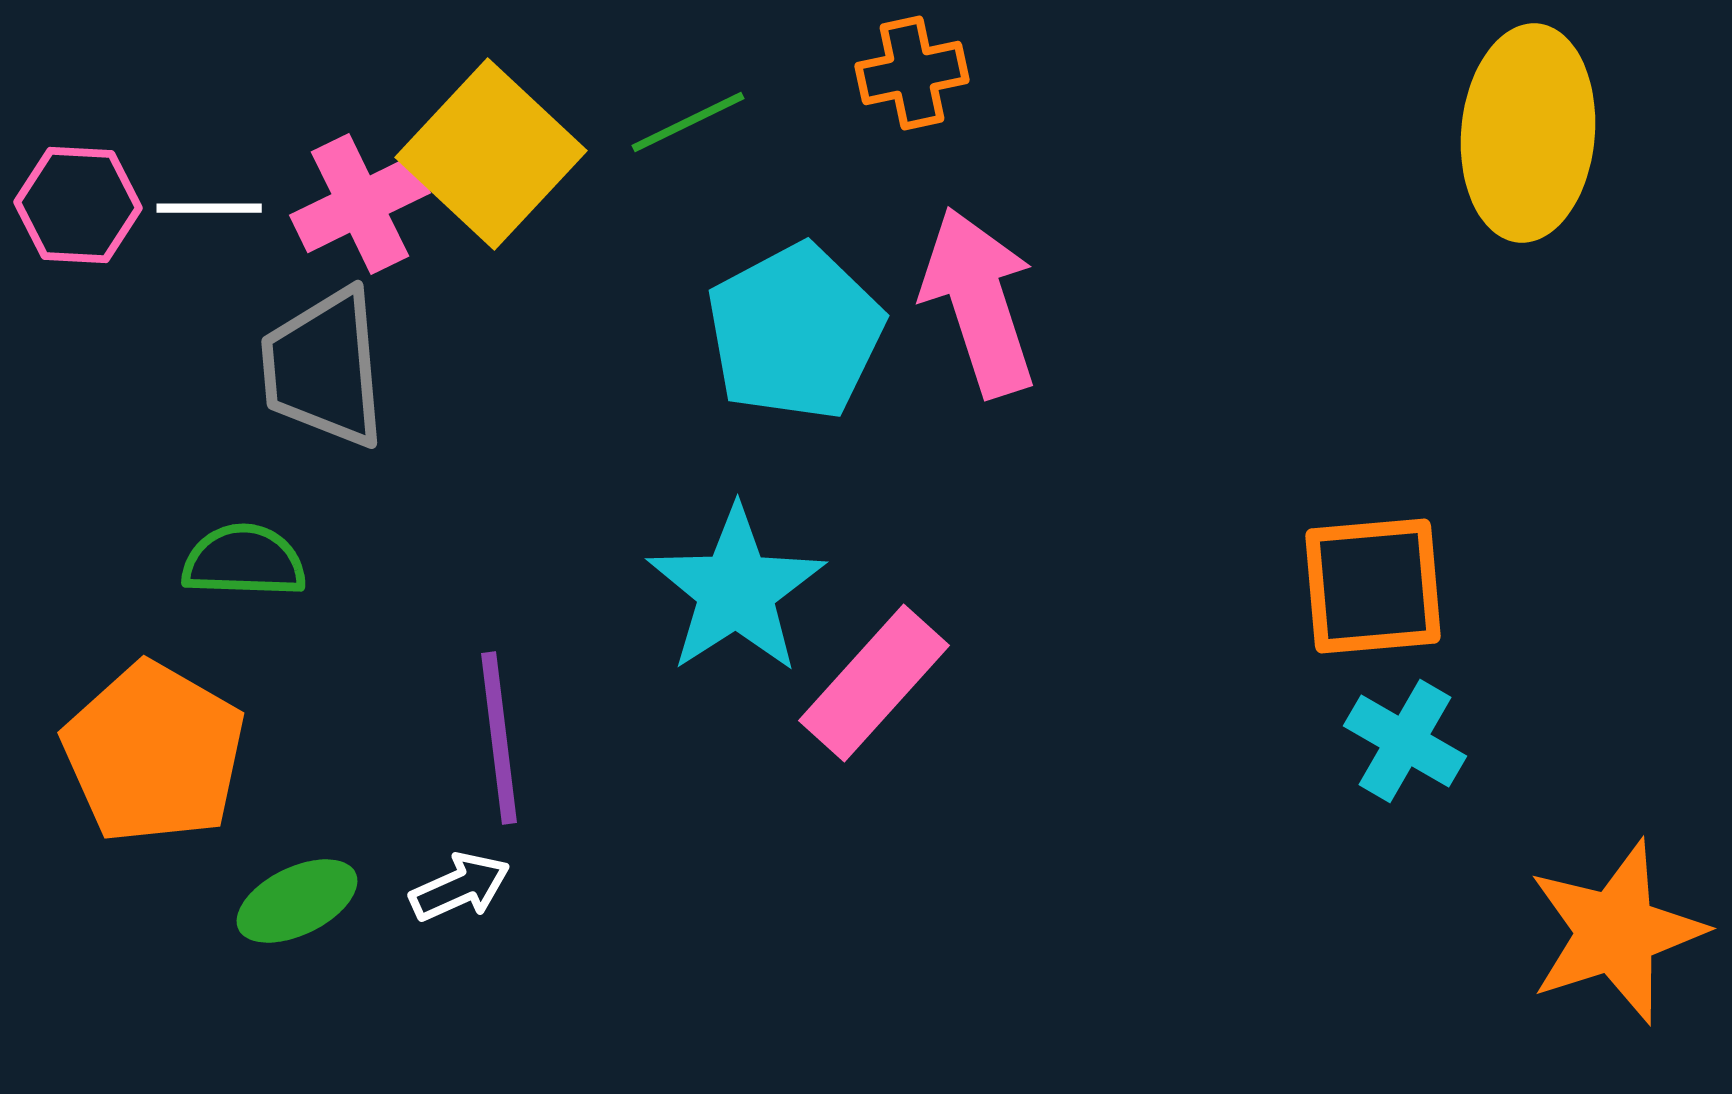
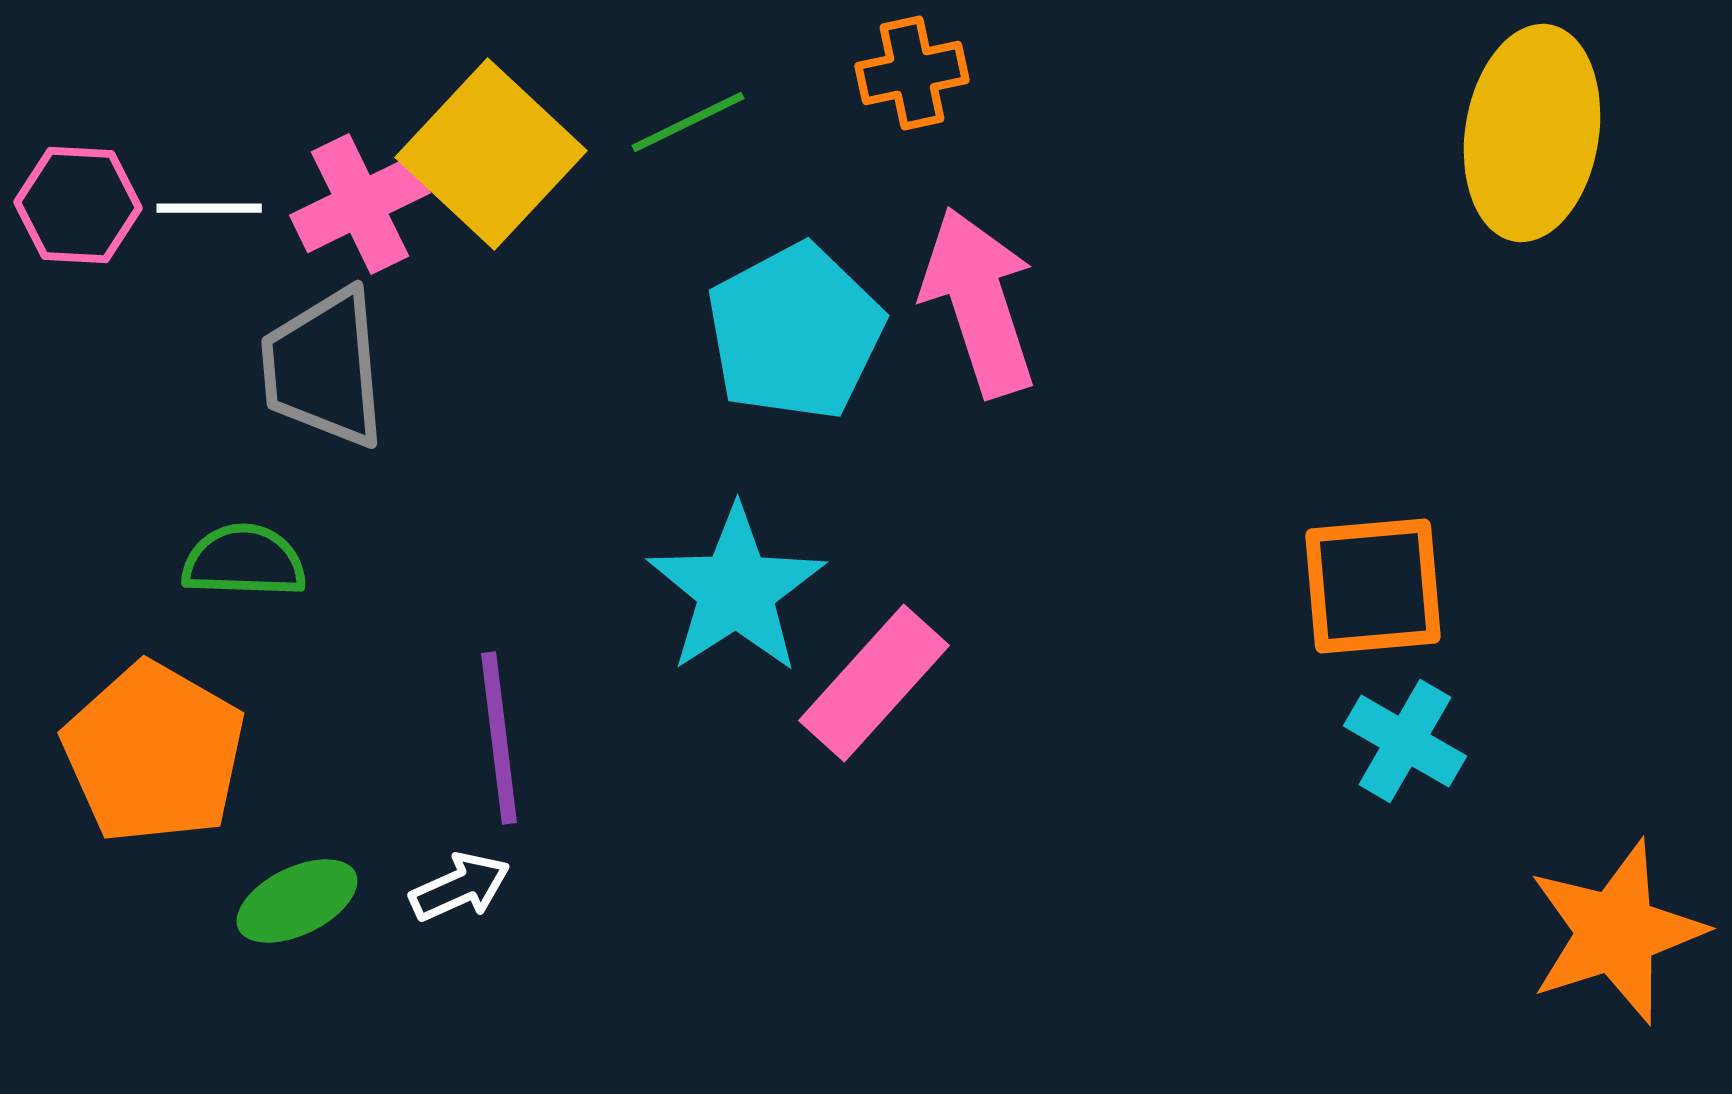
yellow ellipse: moved 4 px right; rotated 4 degrees clockwise
